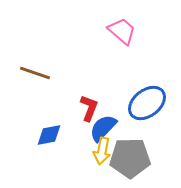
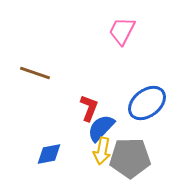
pink trapezoid: rotated 104 degrees counterclockwise
blue semicircle: moved 2 px left
blue diamond: moved 19 px down
